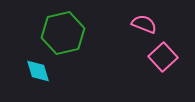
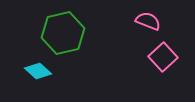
pink semicircle: moved 4 px right, 3 px up
cyan diamond: rotated 32 degrees counterclockwise
